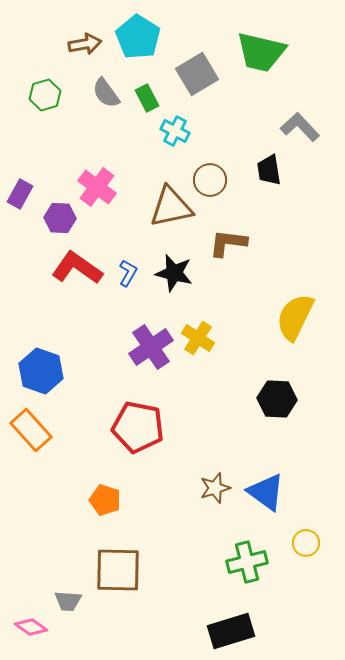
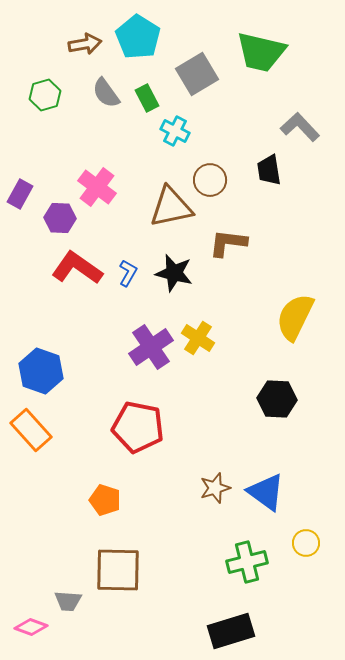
pink diamond: rotated 16 degrees counterclockwise
